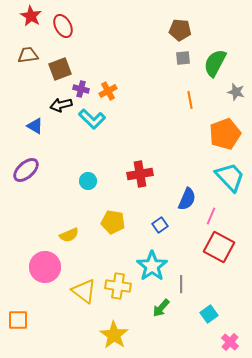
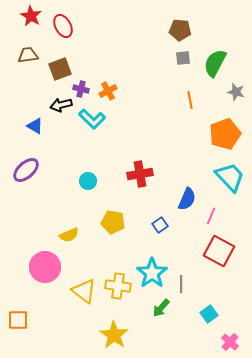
red square: moved 4 px down
cyan star: moved 7 px down
